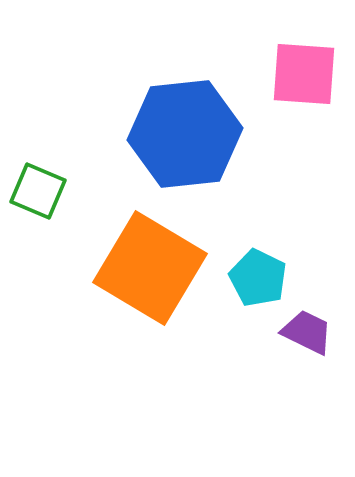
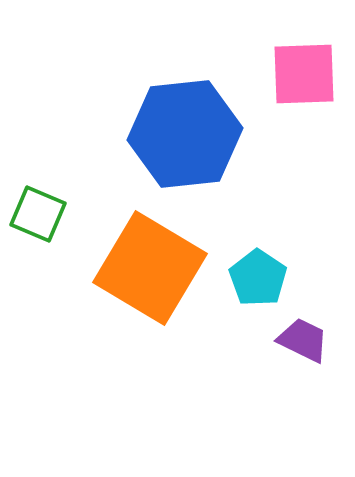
pink square: rotated 6 degrees counterclockwise
green square: moved 23 px down
cyan pentagon: rotated 8 degrees clockwise
purple trapezoid: moved 4 px left, 8 px down
